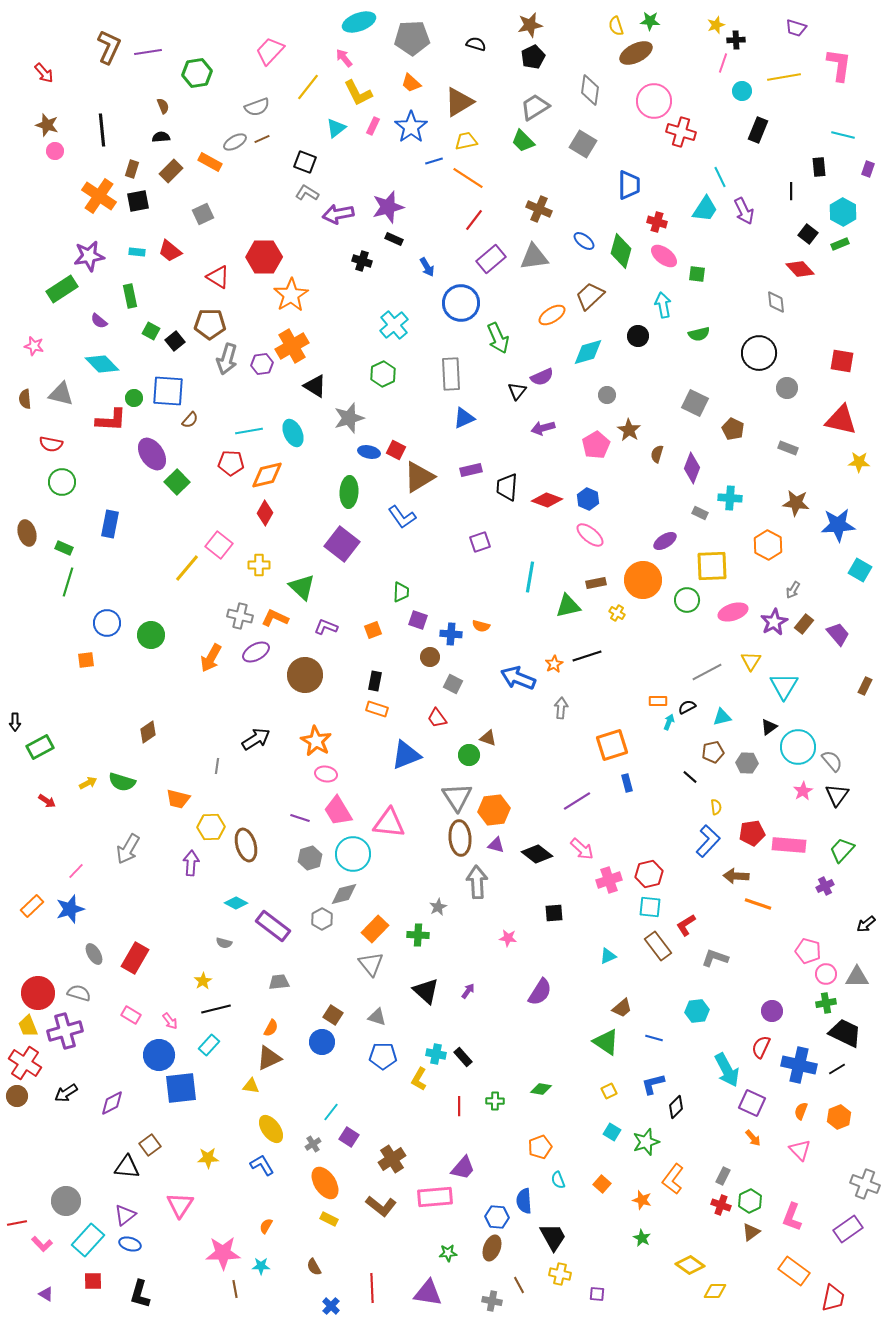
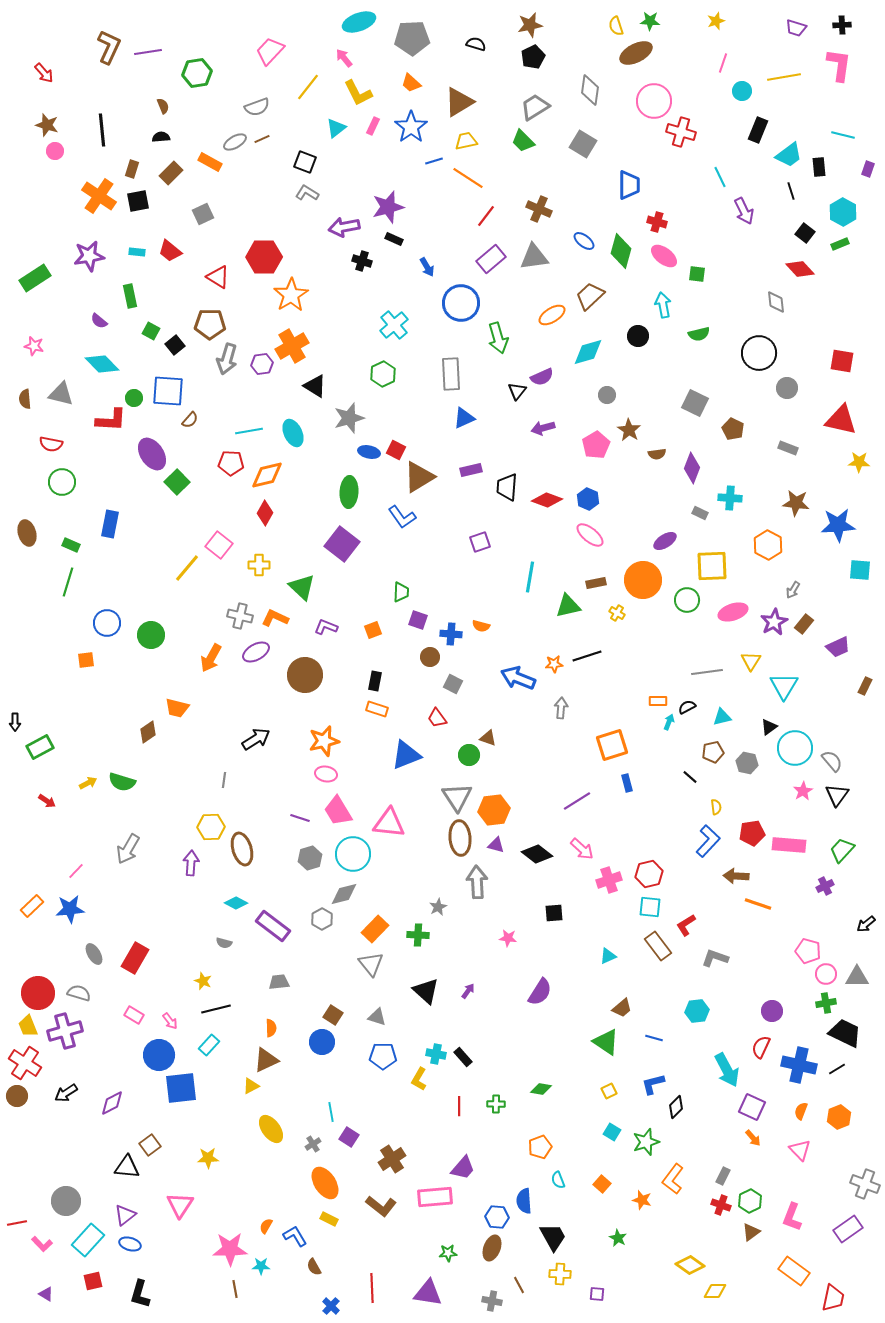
yellow star at (716, 25): moved 4 px up
black cross at (736, 40): moved 106 px right, 15 px up
brown rectangle at (171, 171): moved 2 px down
black line at (791, 191): rotated 18 degrees counterclockwise
cyan trapezoid at (705, 209): moved 84 px right, 54 px up; rotated 20 degrees clockwise
purple arrow at (338, 214): moved 6 px right, 13 px down
red line at (474, 220): moved 12 px right, 4 px up
black square at (808, 234): moved 3 px left, 1 px up
green rectangle at (62, 289): moved 27 px left, 11 px up
green arrow at (498, 338): rotated 8 degrees clockwise
black square at (175, 341): moved 4 px down
brown semicircle at (657, 454): rotated 114 degrees counterclockwise
green rectangle at (64, 548): moved 7 px right, 3 px up
cyan square at (860, 570): rotated 25 degrees counterclockwise
purple trapezoid at (838, 634): moved 13 px down; rotated 105 degrees clockwise
orange star at (554, 664): rotated 24 degrees clockwise
gray line at (707, 672): rotated 20 degrees clockwise
orange star at (316, 741): moved 8 px right; rotated 28 degrees clockwise
cyan circle at (798, 747): moved 3 px left, 1 px down
gray hexagon at (747, 763): rotated 10 degrees clockwise
gray line at (217, 766): moved 7 px right, 14 px down
orange trapezoid at (178, 799): moved 1 px left, 91 px up
brown ellipse at (246, 845): moved 4 px left, 4 px down
blue star at (70, 909): rotated 12 degrees clockwise
yellow star at (203, 981): rotated 18 degrees counterclockwise
pink rectangle at (131, 1015): moved 3 px right
orange semicircle at (271, 1028): rotated 30 degrees counterclockwise
brown triangle at (269, 1058): moved 3 px left, 2 px down
yellow triangle at (251, 1086): rotated 36 degrees counterclockwise
green cross at (495, 1101): moved 1 px right, 3 px down
purple square at (752, 1103): moved 4 px down
cyan line at (331, 1112): rotated 48 degrees counterclockwise
blue L-shape at (262, 1165): moved 33 px right, 71 px down
green star at (642, 1238): moved 24 px left
pink star at (223, 1253): moved 7 px right, 4 px up
yellow cross at (560, 1274): rotated 10 degrees counterclockwise
red square at (93, 1281): rotated 12 degrees counterclockwise
